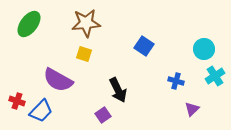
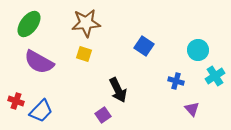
cyan circle: moved 6 px left, 1 px down
purple semicircle: moved 19 px left, 18 px up
red cross: moved 1 px left
purple triangle: rotated 28 degrees counterclockwise
